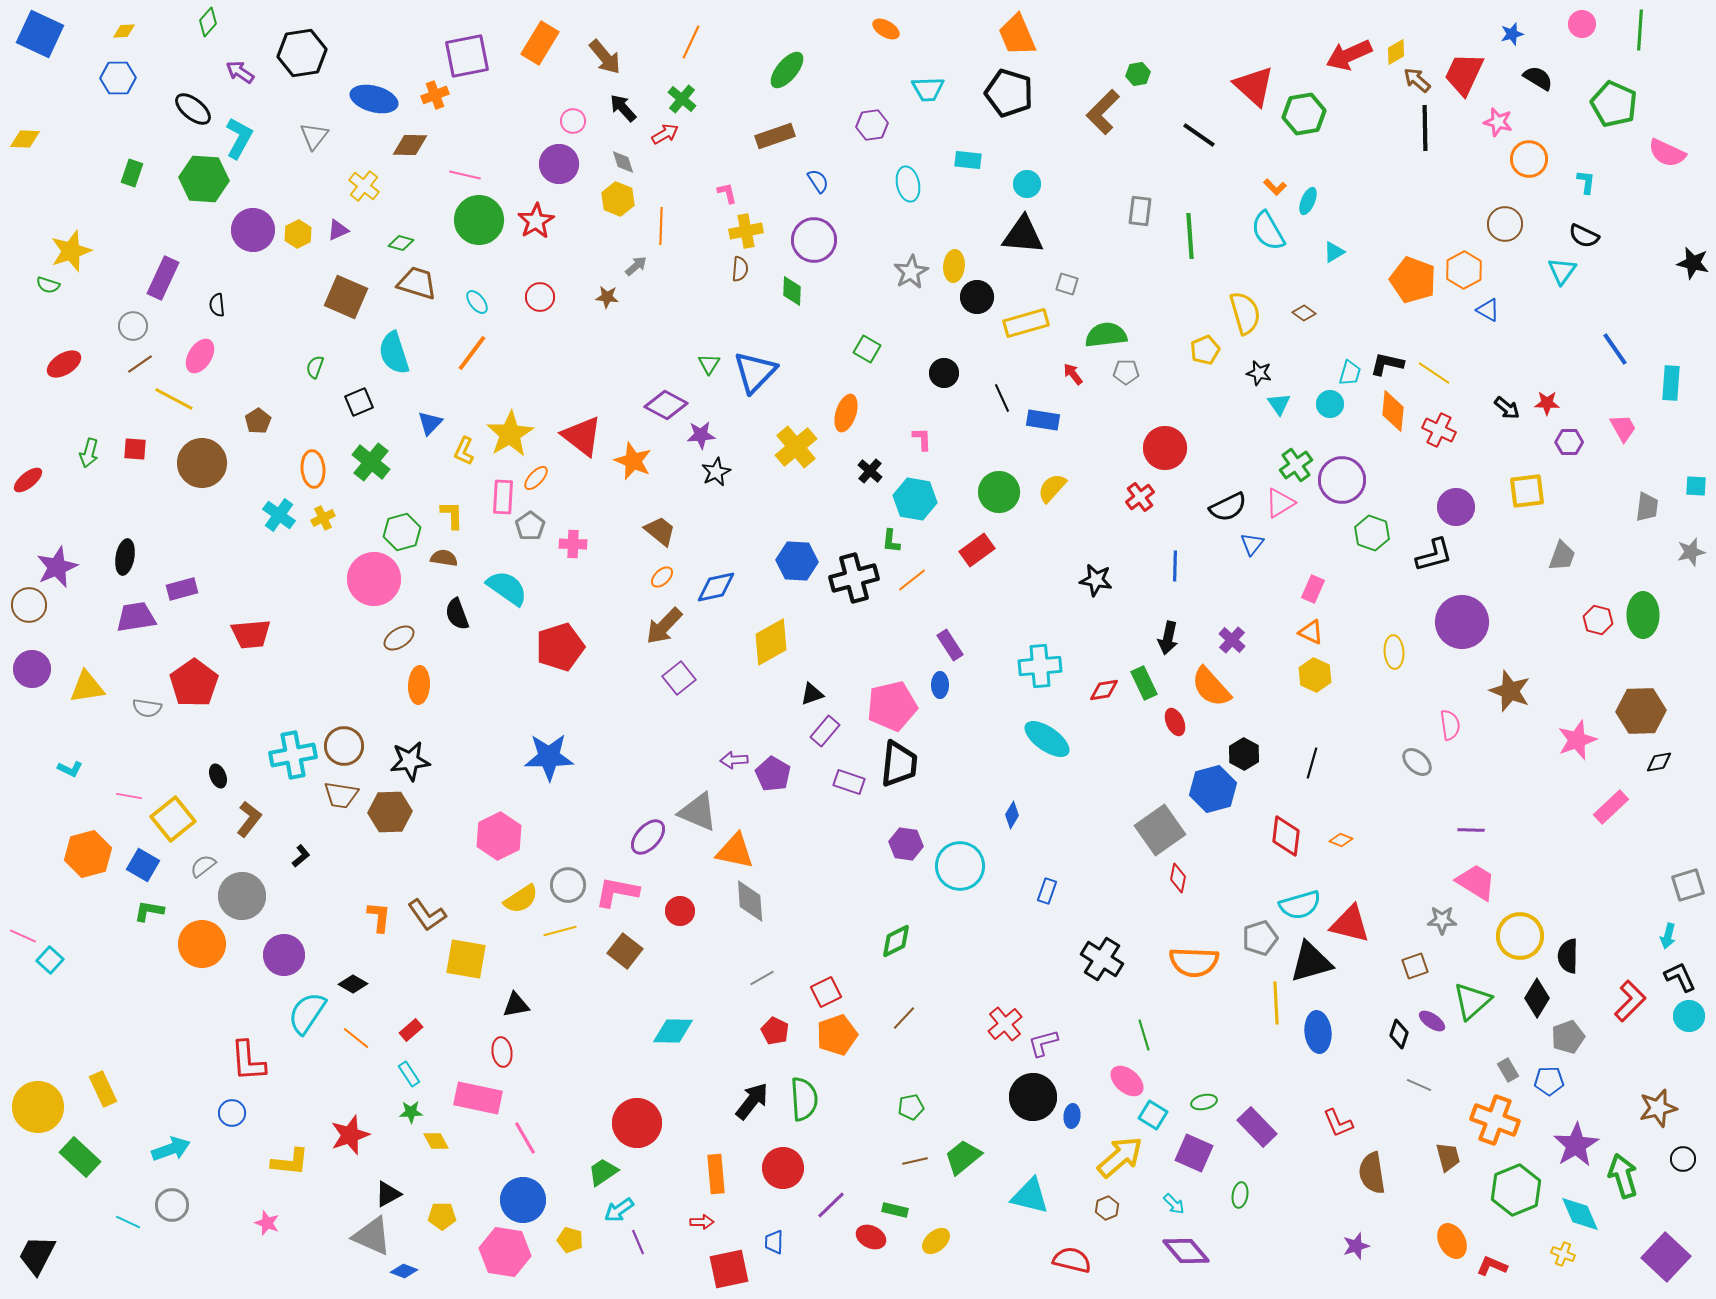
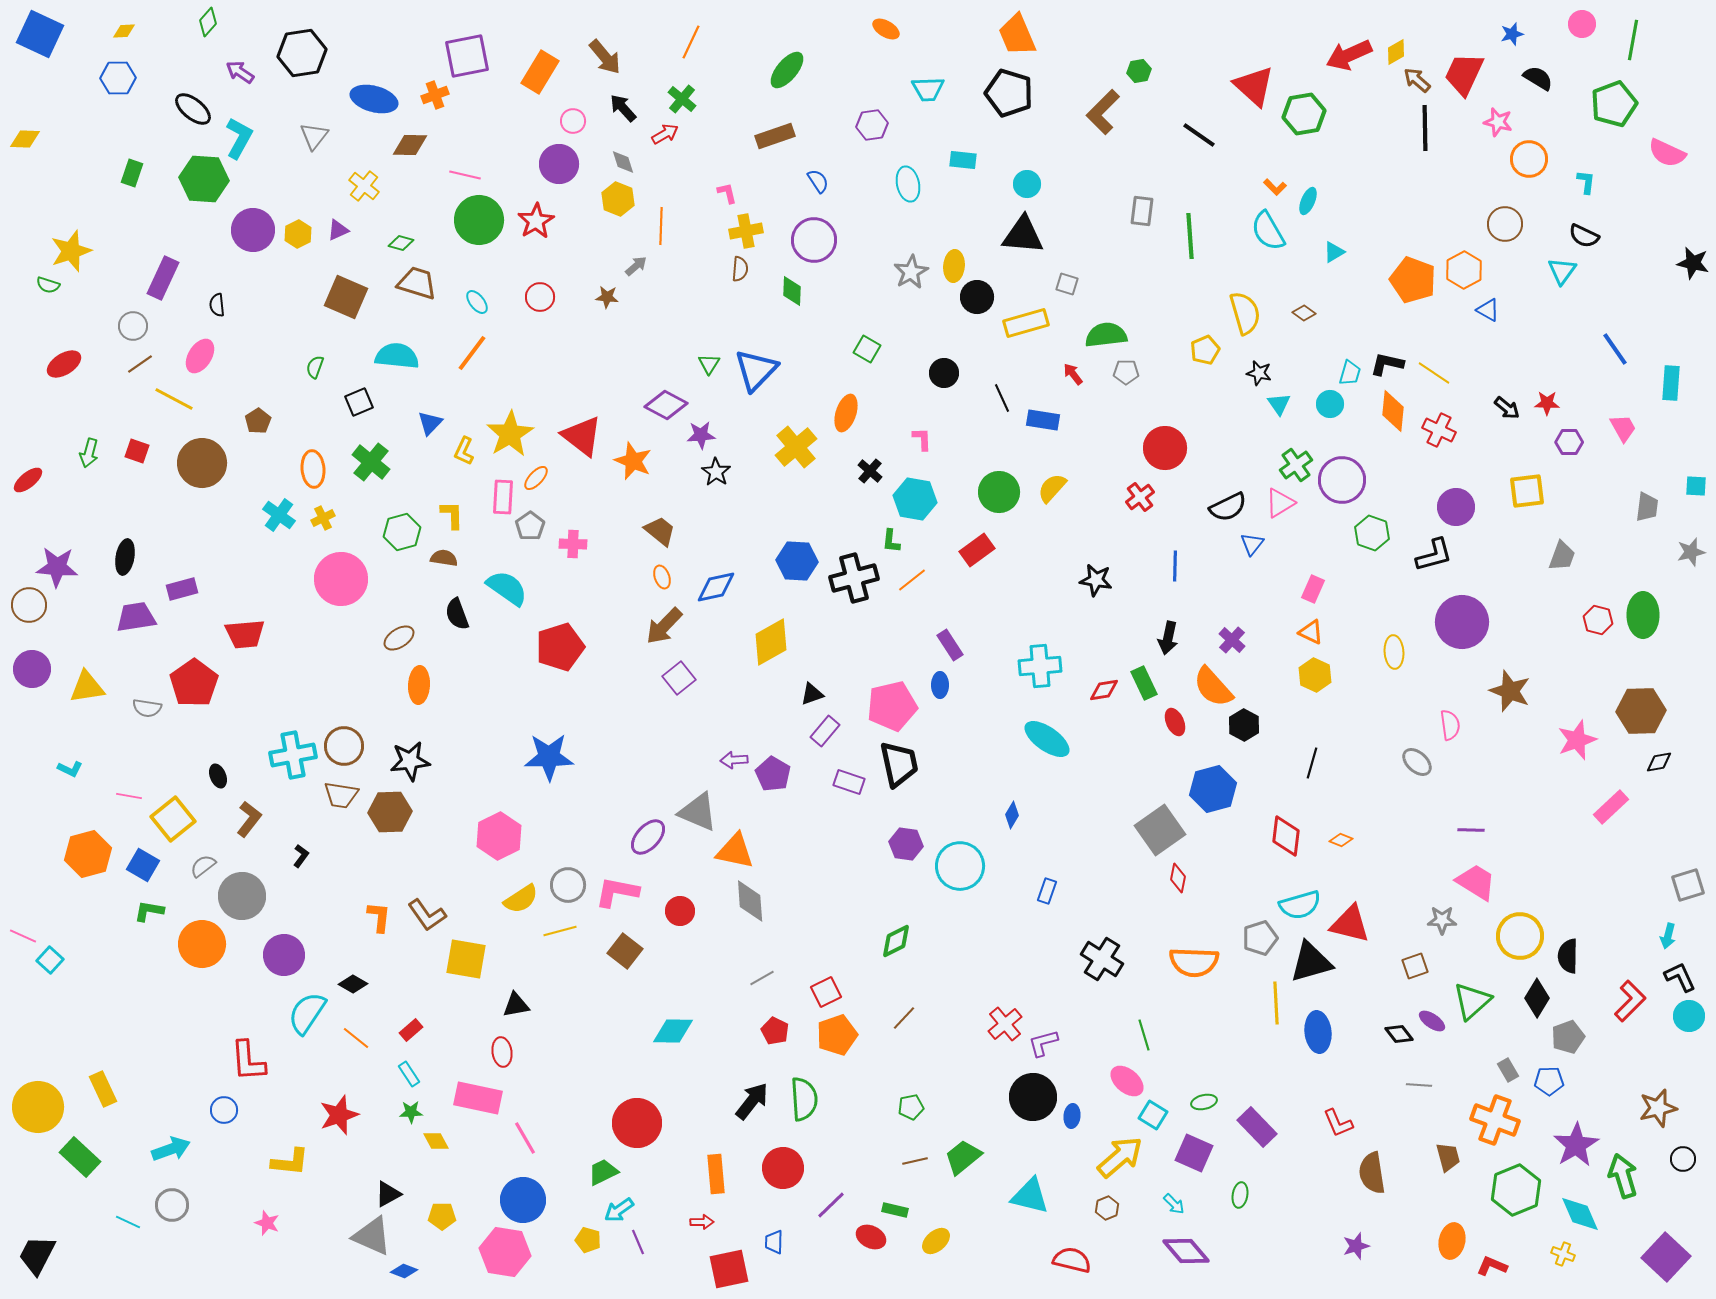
green line at (1640, 30): moved 7 px left, 10 px down; rotated 6 degrees clockwise
orange rectangle at (540, 43): moved 29 px down
green hexagon at (1138, 74): moved 1 px right, 3 px up
green pentagon at (1614, 104): rotated 27 degrees clockwise
cyan rectangle at (968, 160): moved 5 px left
gray rectangle at (1140, 211): moved 2 px right
cyan semicircle at (394, 353): moved 3 px right, 3 px down; rotated 114 degrees clockwise
blue triangle at (755, 372): moved 1 px right, 2 px up
red square at (135, 449): moved 2 px right, 2 px down; rotated 15 degrees clockwise
black star at (716, 472): rotated 12 degrees counterclockwise
purple star at (57, 567): rotated 27 degrees clockwise
orange ellipse at (662, 577): rotated 65 degrees counterclockwise
pink circle at (374, 579): moved 33 px left
red trapezoid at (251, 634): moved 6 px left
orange semicircle at (1211, 687): moved 2 px right
black hexagon at (1244, 754): moved 29 px up
black trapezoid at (899, 764): rotated 18 degrees counterclockwise
black L-shape at (301, 856): rotated 15 degrees counterclockwise
black diamond at (1399, 1034): rotated 56 degrees counterclockwise
gray line at (1419, 1085): rotated 20 degrees counterclockwise
blue circle at (232, 1113): moved 8 px left, 3 px up
red star at (350, 1135): moved 11 px left, 20 px up
green trapezoid at (603, 1172): rotated 8 degrees clockwise
yellow pentagon at (570, 1240): moved 18 px right
orange ellipse at (1452, 1241): rotated 40 degrees clockwise
